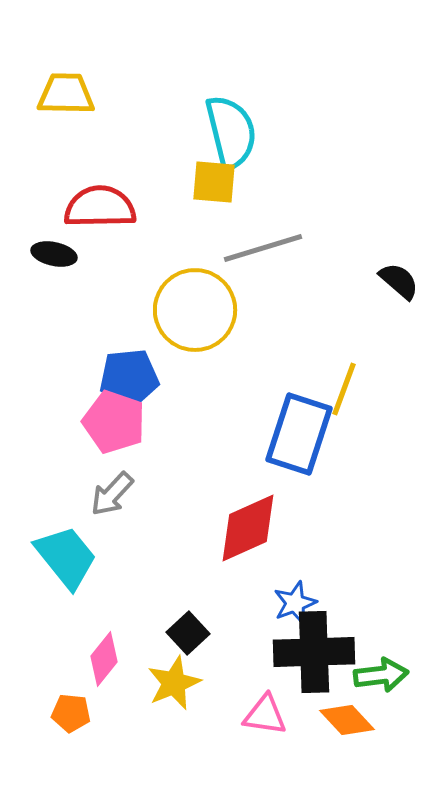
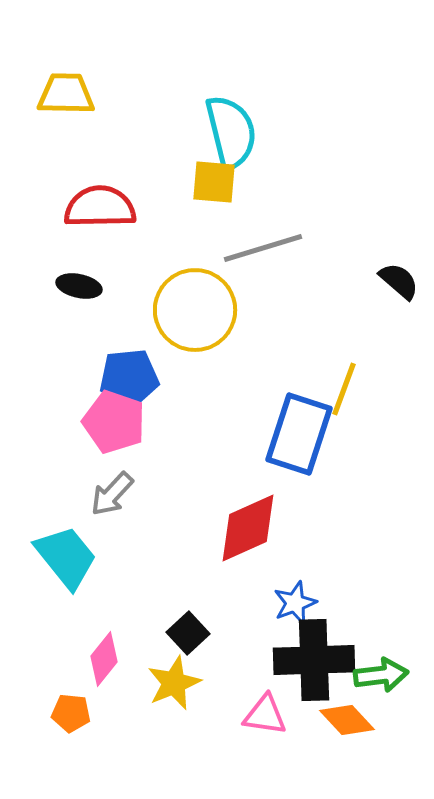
black ellipse: moved 25 px right, 32 px down
black cross: moved 8 px down
